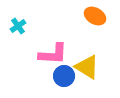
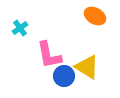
cyan cross: moved 2 px right, 2 px down
pink L-shape: moved 4 px left, 1 px down; rotated 76 degrees clockwise
